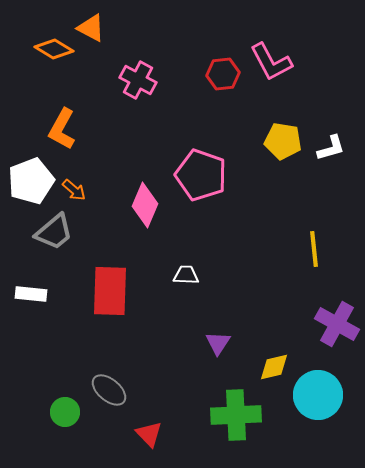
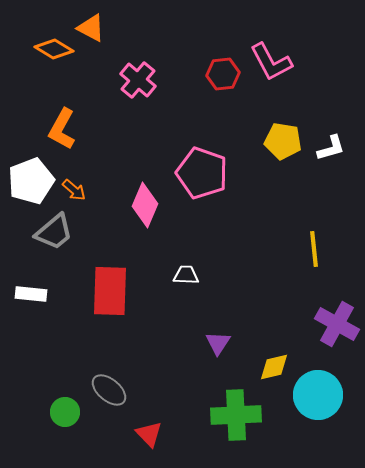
pink cross: rotated 12 degrees clockwise
pink pentagon: moved 1 px right, 2 px up
